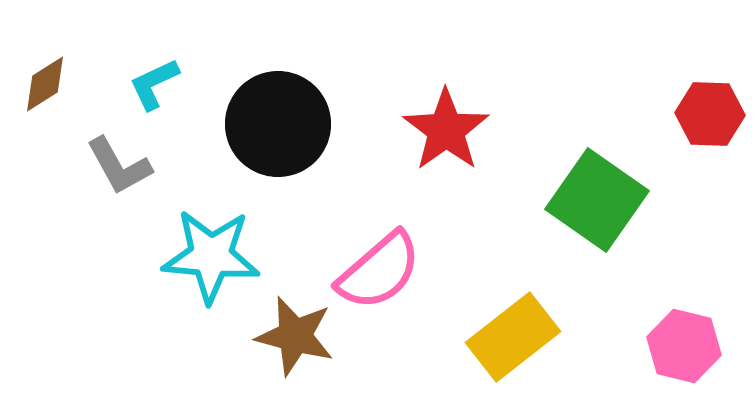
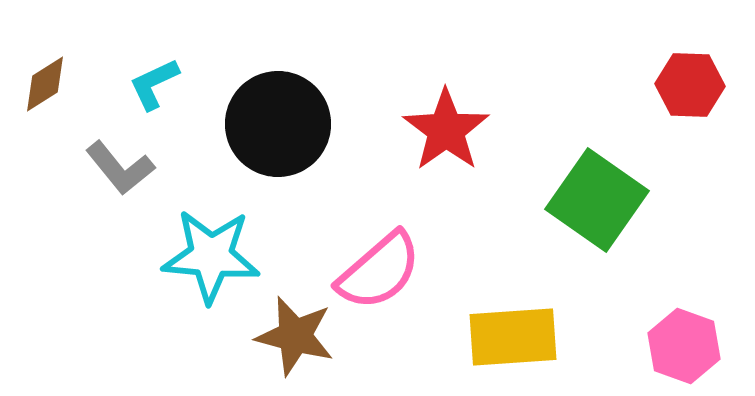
red hexagon: moved 20 px left, 29 px up
gray L-shape: moved 1 px right, 2 px down; rotated 10 degrees counterclockwise
yellow rectangle: rotated 34 degrees clockwise
pink hexagon: rotated 6 degrees clockwise
